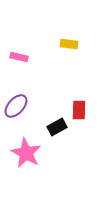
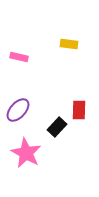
purple ellipse: moved 2 px right, 4 px down
black rectangle: rotated 18 degrees counterclockwise
